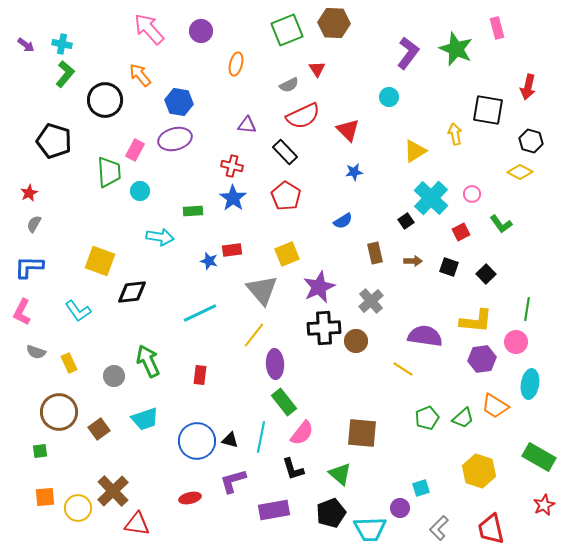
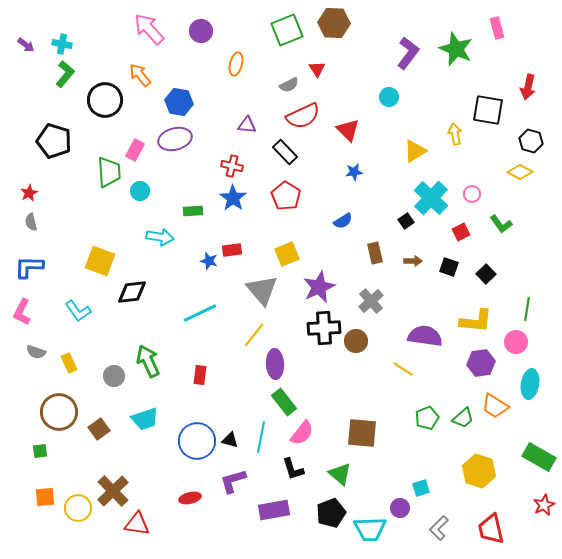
gray semicircle at (34, 224): moved 3 px left, 2 px up; rotated 42 degrees counterclockwise
purple hexagon at (482, 359): moved 1 px left, 4 px down
